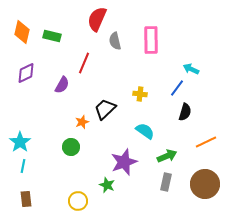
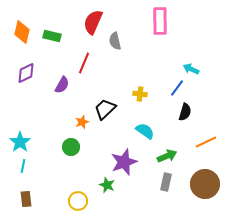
red semicircle: moved 4 px left, 3 px down
pink rectangle: moved 9 px right, 19 px up
